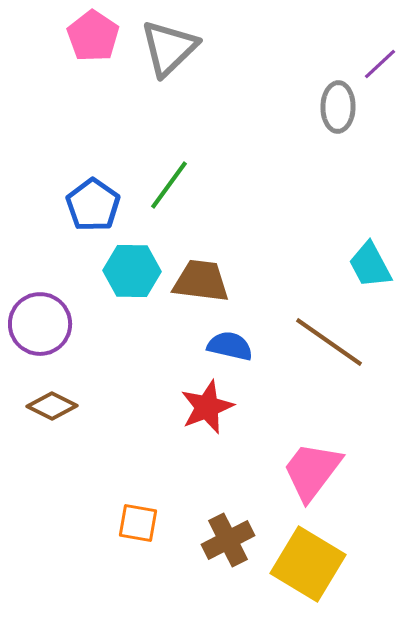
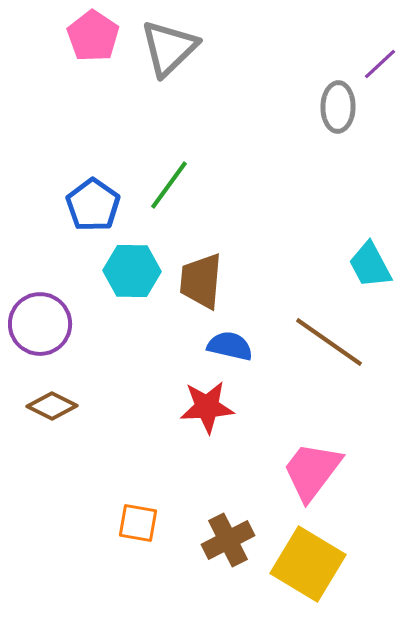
brown trapezoid: rotated 92 degrees counterclockwise
red star: rotated 18 degrees clockwise
